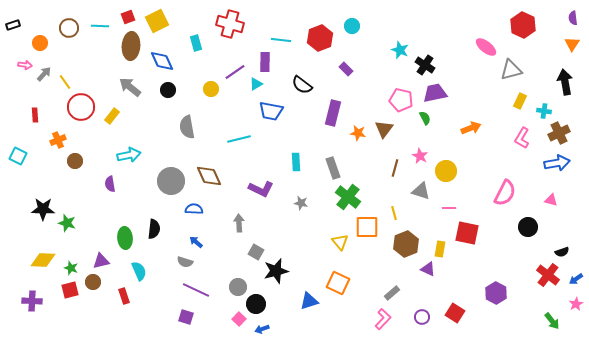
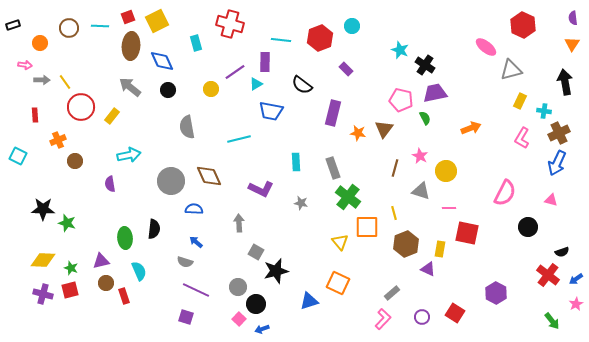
gray arrow at (44, 74): moved 2 px left, 6 px down; rotated 49 degrees clockwise
blue arrow at (557, 163): rotated 125 degrees clockwise
brown circle at (93, 282): moved 13 px right, 1 px down
purple cross at (32, 301): moved 11 px right, 7 px up; rotated 12 degrees clockwise
